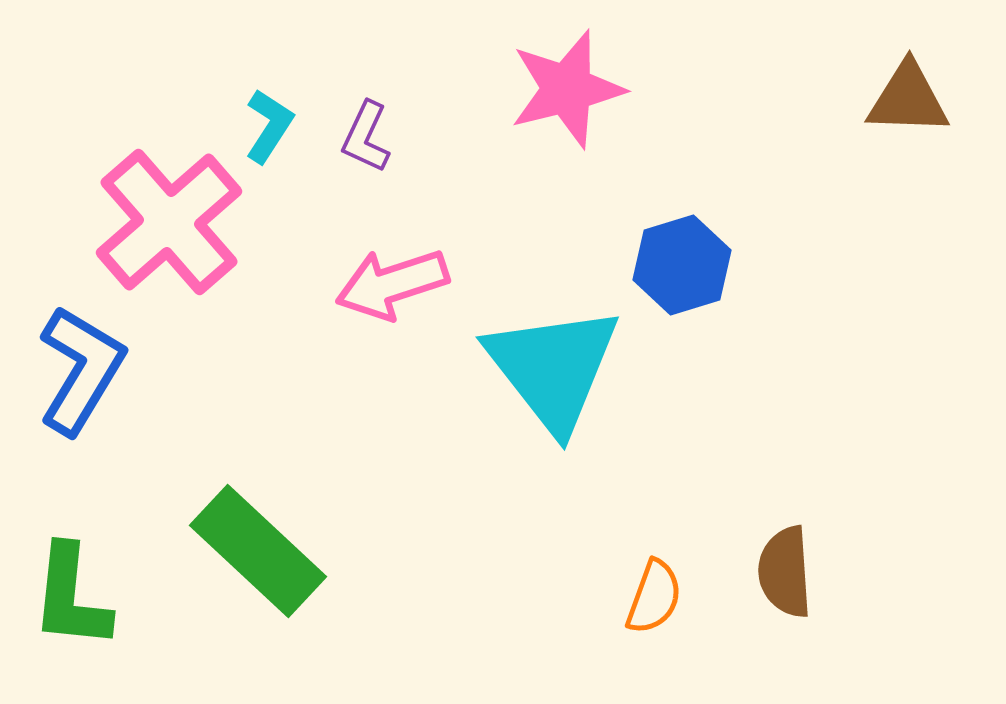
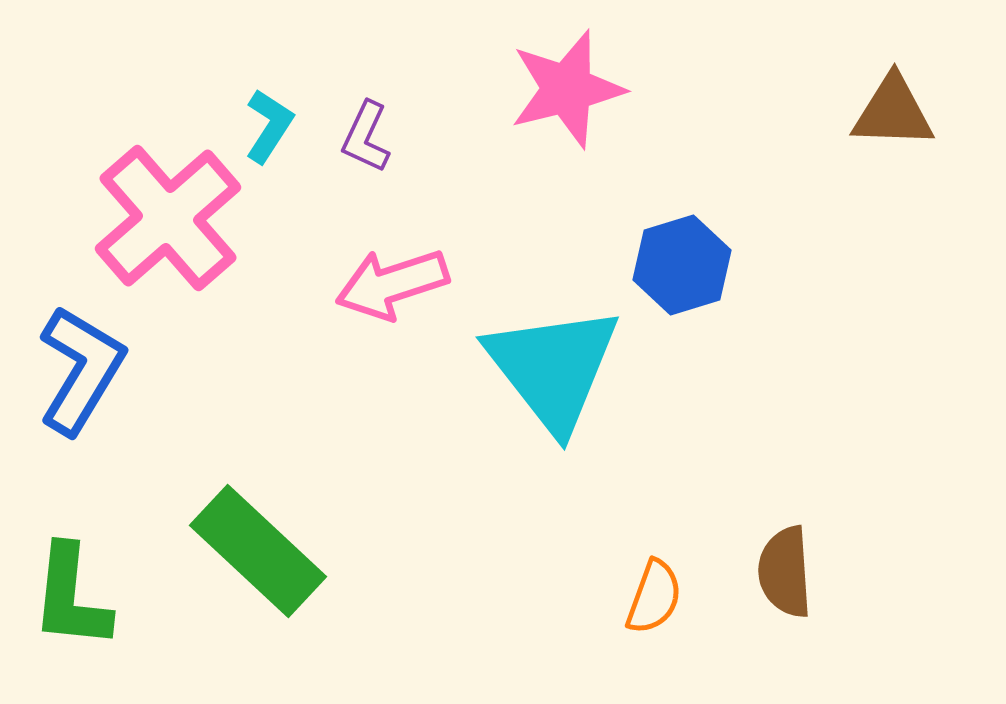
brown triangle: moved 15 px left, 13 px down
pink cross: moved 1 px left, 4 px up
